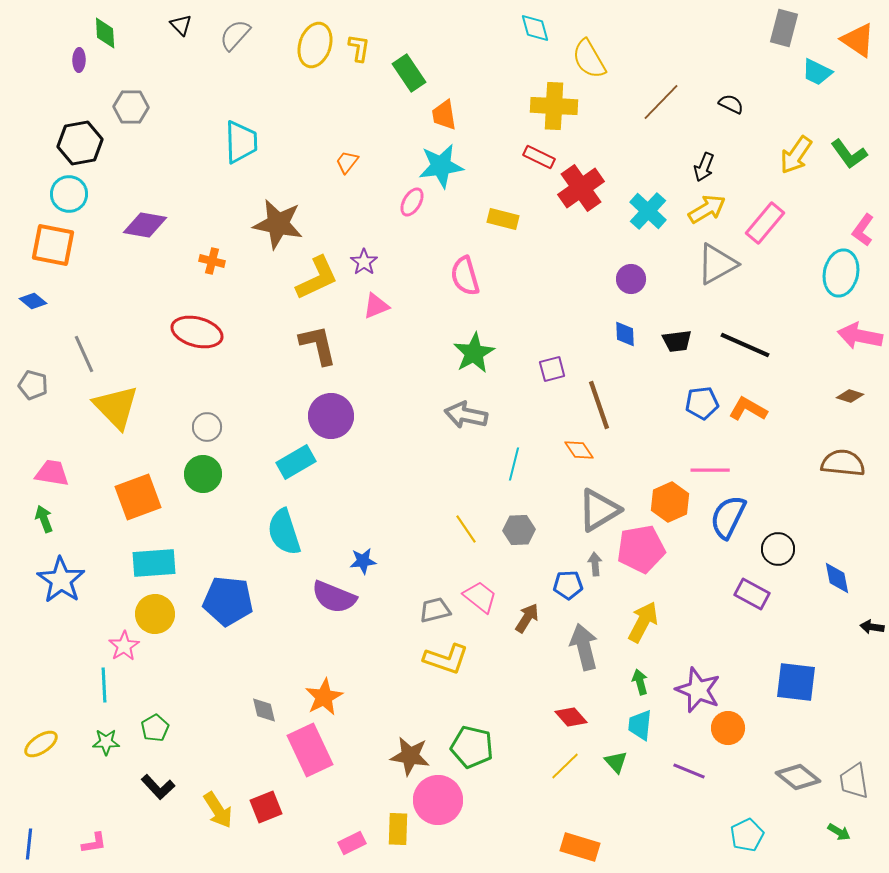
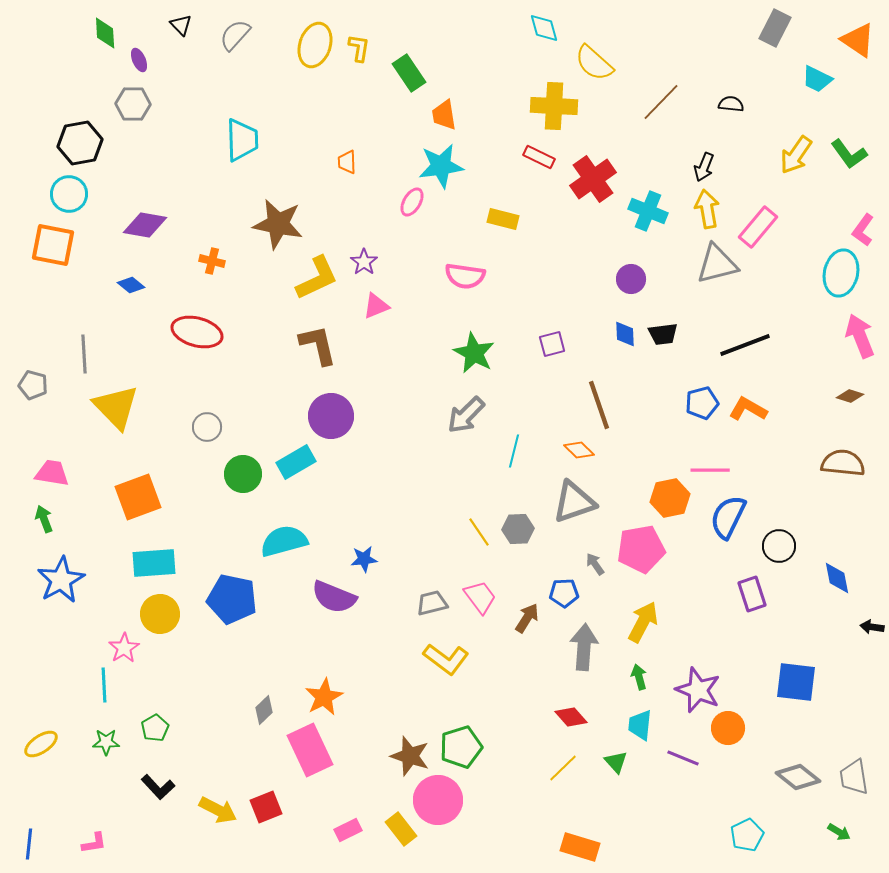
cyan diamond at (535, 28): moved 9 px right
gray rectangle at (784, 28): moved 9 px left; rotated 12 degrees clockwise
yellow semicircle at (589, 59): moved 5 px right, 4 px down; rotated 18 degrees counterclockwise
purple ellipse at (79, 60): moved 60 px right; rotated 25 degrees counterclockwise
cyan trapezoid at (817, 72): moved 7 px down
black semicircle at (731, 104): rotated 20 degrees counterclockwise
gray hexagon at (131, 107): moved 2 px right, 3 px up
cyan trapezoid at (241, 142): moved 1 px right, 2 px up
orange trapezoid at (347, 162): rotated 40 degrees counterclockwise
red cross at (581, 188): moved 12 px right, 9 px up
yellow arrow at (707, 209): rotated 69 degrees counterclockwise
cyan cross at (648, 211): rotated 21 degrees counterclockwise
pink rectangle at (765, 223): moved 7 px left, 4 px down
gray triangle at (717, 264): rotated 15 degrees clockwise
pink semicircle at (465, 276): rotated 66 degrees counterclockwise
blue diamond at (33, 301): moved 98 px right, 16 px up
pink arrow at (860, 336): rotated 57 degrees clockwise
black trapezoid at (677, 341): moved 14 px left, 7 px up
black line at (745, 345): rotated 45 degrees counterclockwise
green star at (474, 353): rotated 15 degrees counterclockwise
gray line at (84, 354): rotated 21 degrees clockwise
purple square at (552, 369): moved 25 px up
blue pentagon at (702, 403): rotated 8 degrees counterclockwise
gray arrow at (466, 415): rotated 57 degrees counterclockwise
orange diamond at (579, 450): rotated 12 degrees counterclockwise
cyan line at (514, 464): moved 13 px up
green circle at (203, 474): moved 40 px right
orange hexagon at (670, 502): moved 4 px up; rotated 12 degrees clockwise
gray triangle at (599, 510): moved 25 px left, 8 px up; rotated 12 degrees clockwise
yellow line at (466, 529): moved 13 px right, 3 px down
gray hexagon at (519, 530): moved 1 px left, 1 px up
cyan semicircle at (284, 532): moved 9 px down; rotated 93 degrees clockwise
black circle at (778, 549): moved 1 px right, 3 px up
blue star at (363, 561): moved 1 px right, 2 px up
gray arrow at (595, 564): rotated 30 degrees counterclockwise
blue star at (61, 580): rotated 9 degrees clockwise
blue pentagon at (568, 585): moved 4 px left, 8 px down
purple rectangle at (752, 594): rotated 44 degrees clockwise
pink trapezoid at (480, 597): rotated 15 degrees clockwise
blue pentagon at (228, 601): moved 4 px right, 2 px up; rotated 6 degrees clockwise
gray trapezoid at (435, 610): moved 3 px left, 7 px up
yellow circle at (155, 614): moved 5 px right
pink star at (124, 646): moved 2 px down
gray arrow at (584, 647): rotated 18 degrees clockwise
yellow L-shape at (446, 659): rotated 18 degrees clockwise
green arrow at (640, 682): moved 1 px left, 5 px up
gray diamond at (264, 710): rotated 60 degrees clockwise
green pentagon at (472, 747): moved 11 px left; rotated 30 degrees counterclockwise
brown star at (410, 756): rotated 9 degrees clockwise
yellow line at (565, 766): moved 2 px left, 2 px down
purple line at (689, 771): moved 6 px left, 13 px up
gray trapezoid at (854, 781): moved 4 px up
yellow arrow at (218, 810): rotated 30 degrees counterclockwise
yellow rectangle at (398, 829): moved 3 px right; rotated 40 degrees counterclockwise
pink rectangle at (352, 843): moved 4 px left, 13 px up
